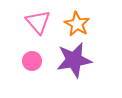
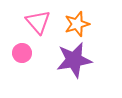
orange star: rotated 25 degrees clockwise
pink circle: moved 10 px left, 8 px up
